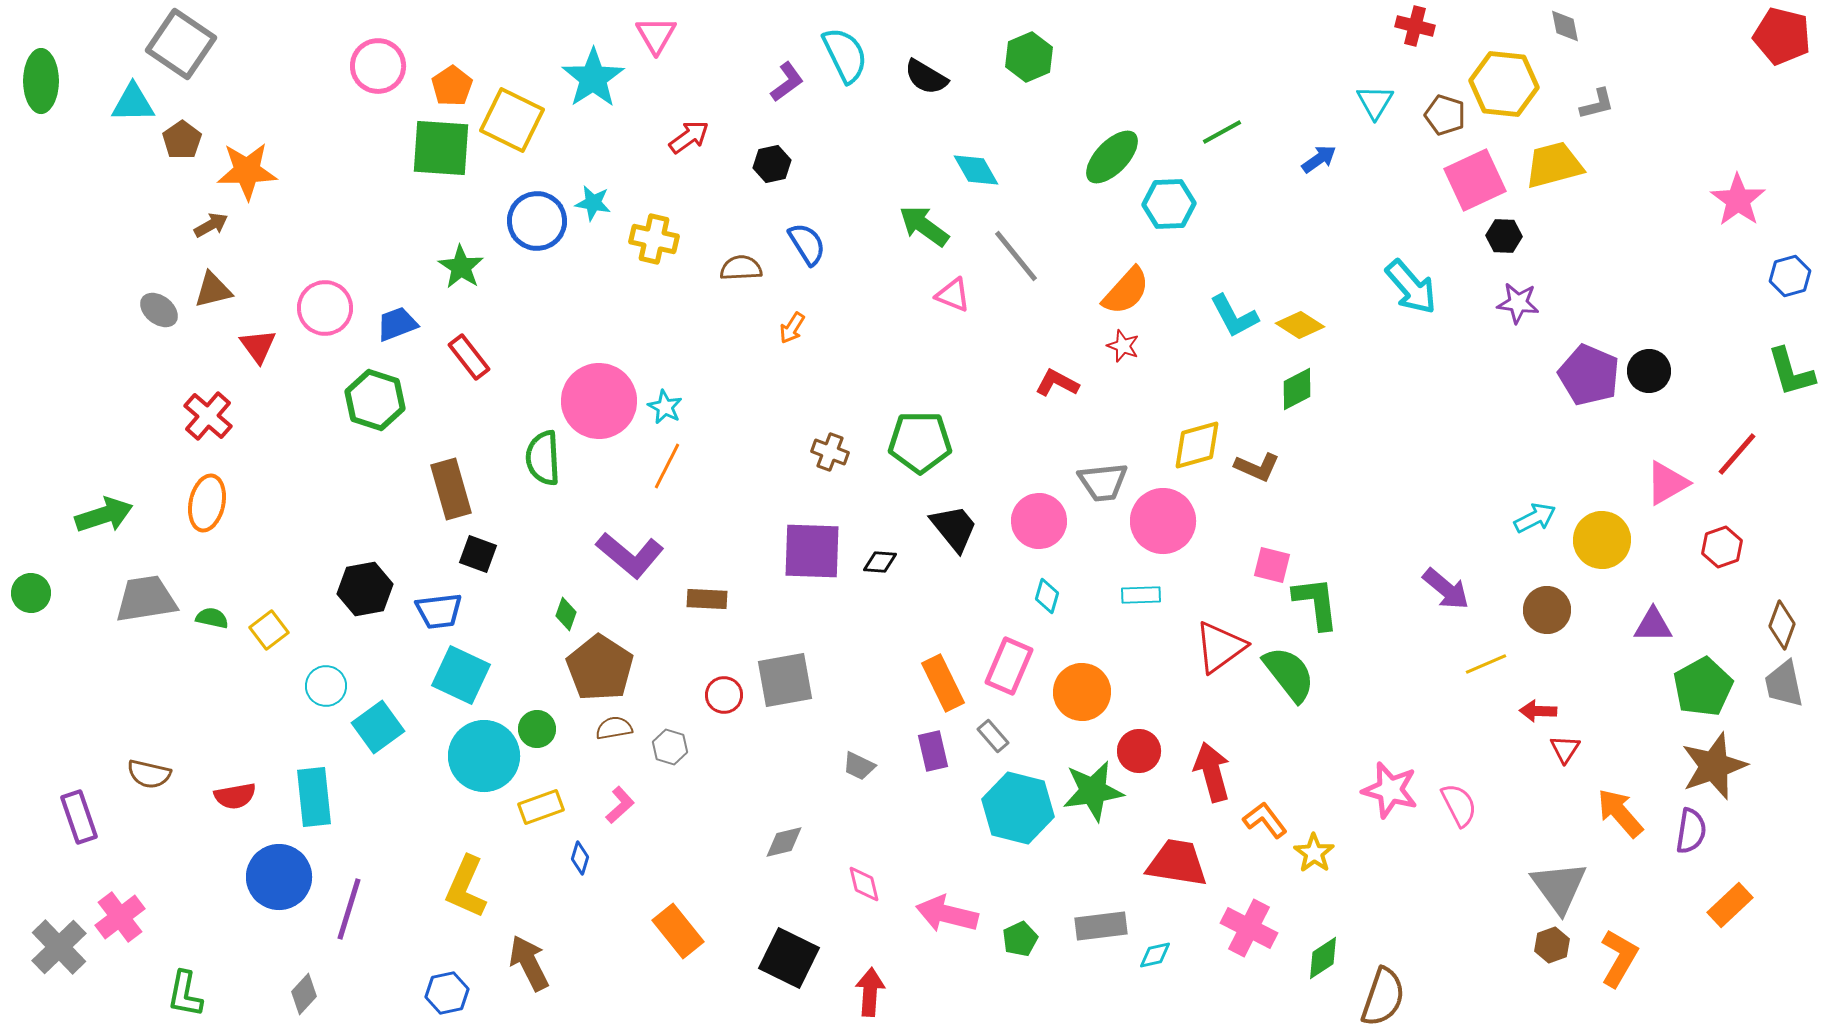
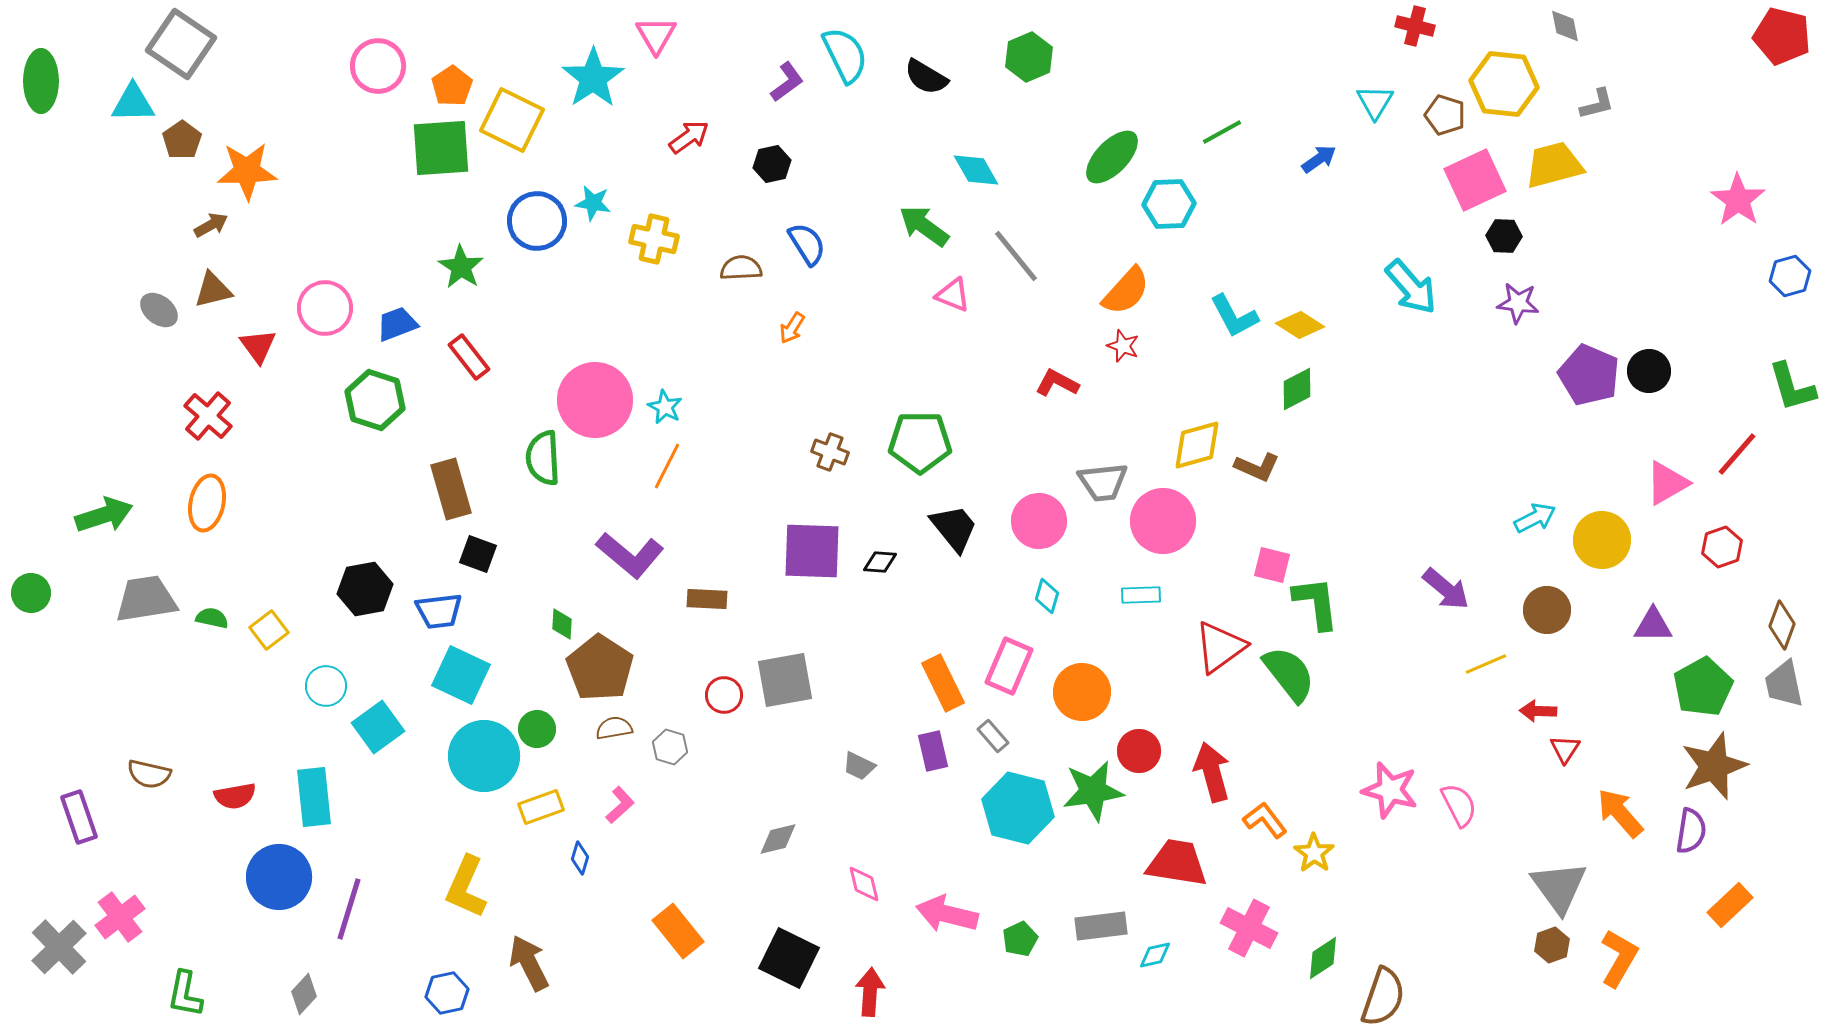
green square at (441, 148): rotated 8 degrees counterclockwise
green L-shape at (1791, 372): moved 1 px right, 15 px down
pink circle at (599, 401): moved 4 px left, 1 px up
green diamond at (566, 614): moved 4 px left, 10 px down; rotated 16 degrees counterclockwise
gray diamond at (784, 842): moved 6 px left, 3 px up
